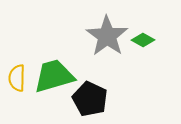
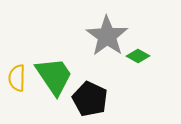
green diamond: moved 5 px left, 16 px down
green trapezoid: rotated 72 degrees clockwise
